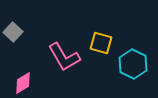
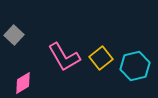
gray square: moved 1 px right, 3 px down
yellow square: moved 15 px down; rotated 35 degrees clockwise
cyan hexagon: moved 2 px right, 2 px down; rotated 20 degrees clockwise
